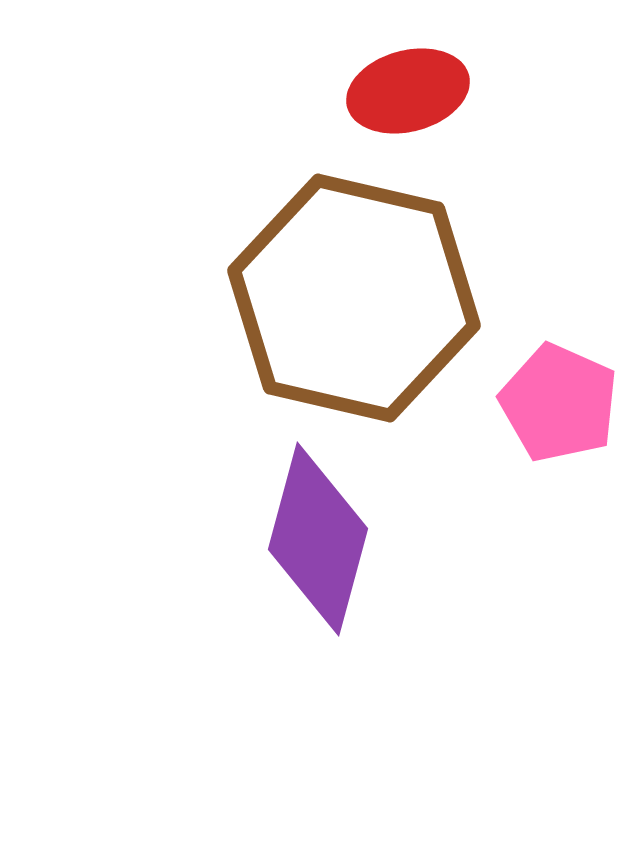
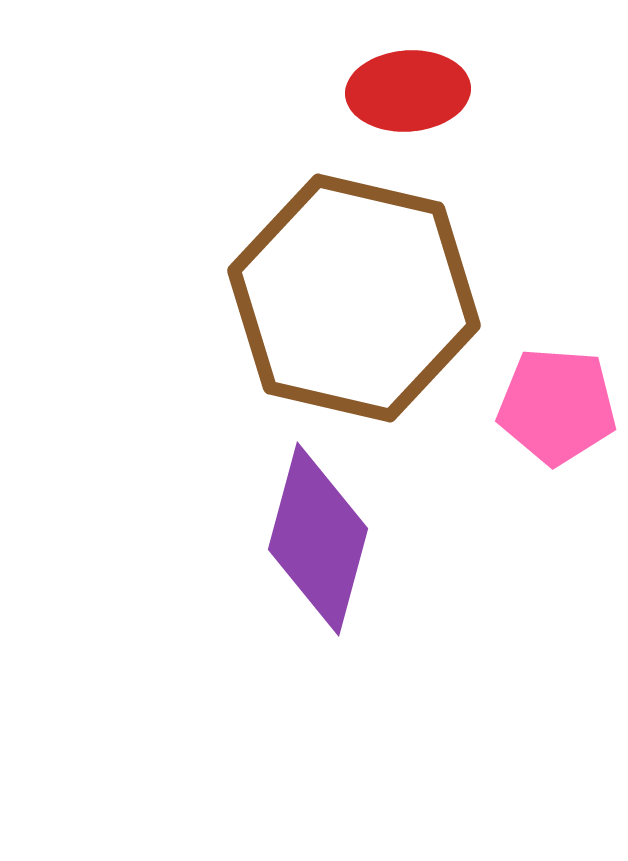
red ellipse: rotated 11 degrees clockwise
pink pentagon: moved 2 px left, 3 px down; rotated 20 degrees counterclockwise
